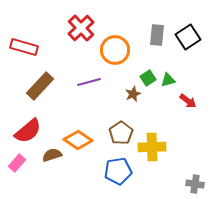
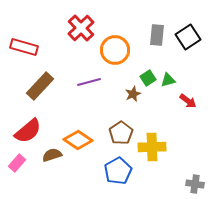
blue pentagon: rotated 20 degrees counterclockwise
